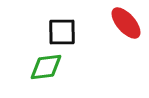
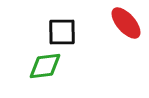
green diamond: moved 1 px left, 1 px up
